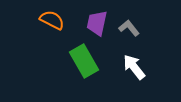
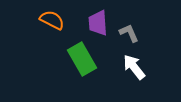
purple trapezoid: moved 1 px right; rotated 16 degrees counterclockwise
gray L-shape: moved 5 px down; rotated 15 degrees clockwise
green rectangle: moved 2 px left, 2 px up
